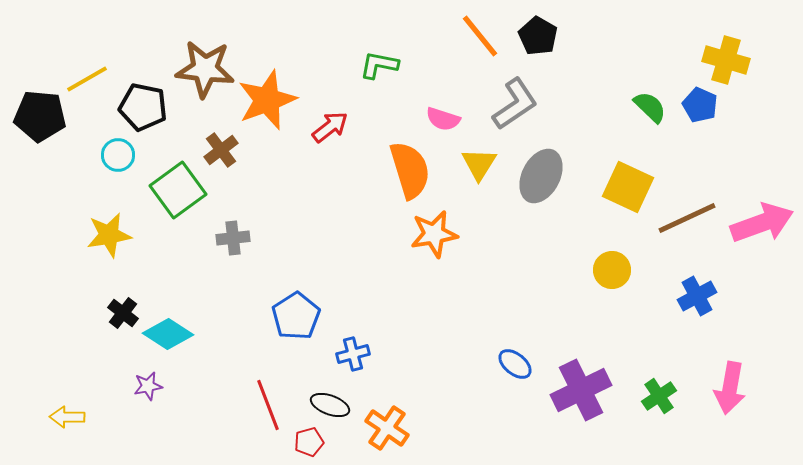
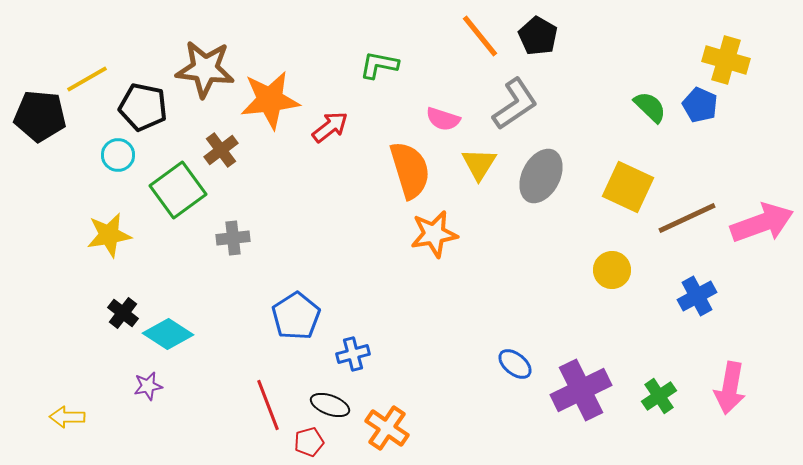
orange star at (267, 100): moved 3 px right; rotated 14 degrees clockwise
